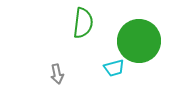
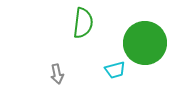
green circle: moved 6 px right, 2 px down
cyan trapezoid: moved 1 px right, 2 px down
